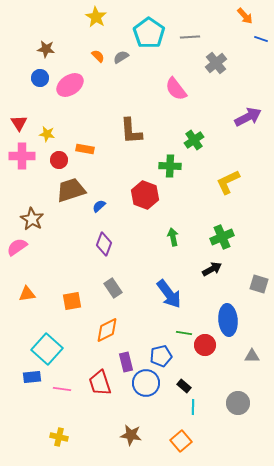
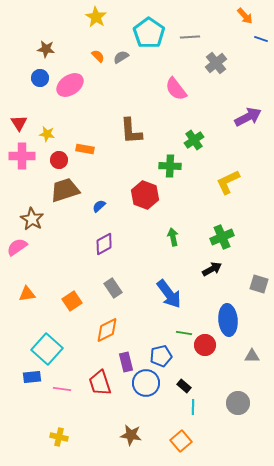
brown trapezoid at (71, 190): moved 6 px left
purple diamond at (104, 244): rotated 40 degrees clockwise
orange square at (72, 301): rotated 24 degrees counterclockwise
